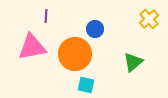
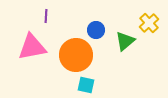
yellow cross: moved 4 px down
blue circle: moved 1 px right, 1 px down
orange circle: moved 1 px right, 1 px down
green triangle: moved 8 px left, 21 px up
